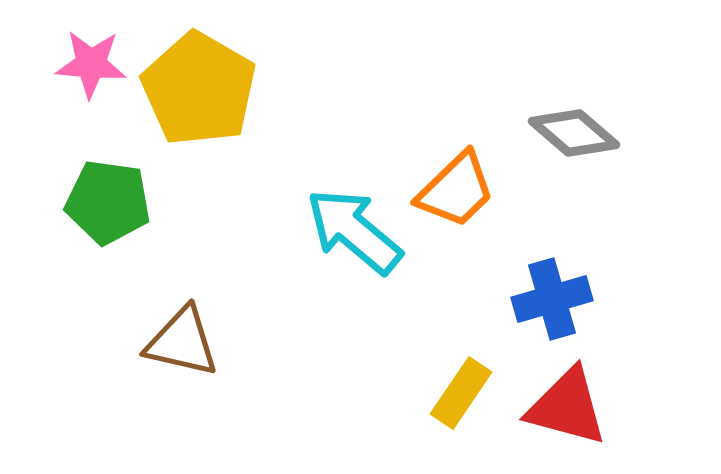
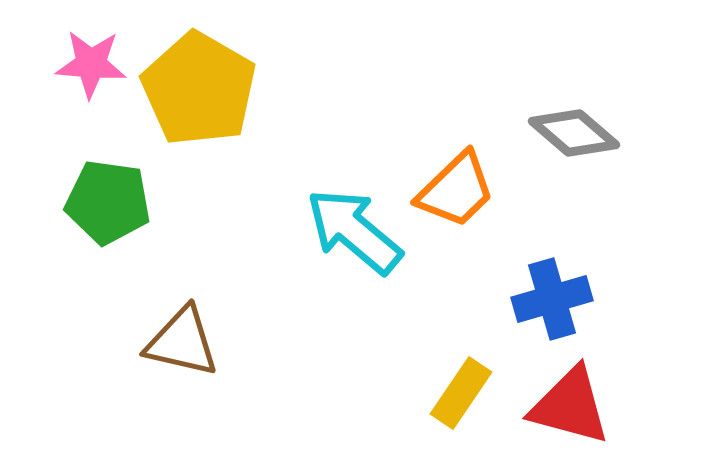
red triangle: moved 3 px right, 1 px up
